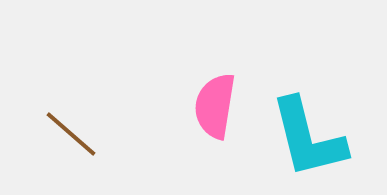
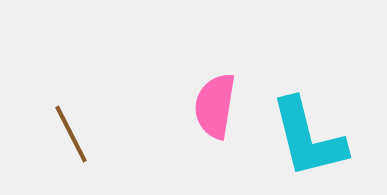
brown line: rotated 22 degrees clockwise
